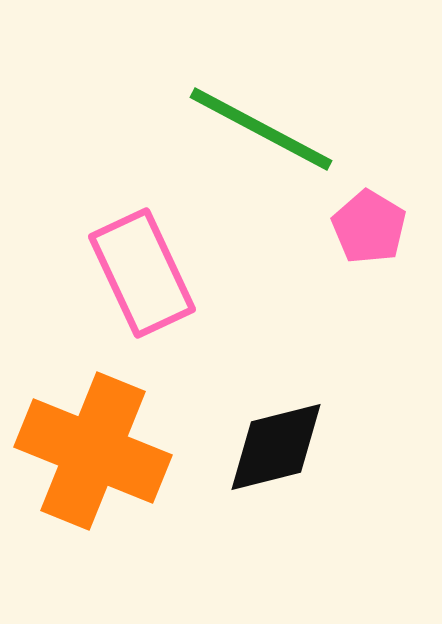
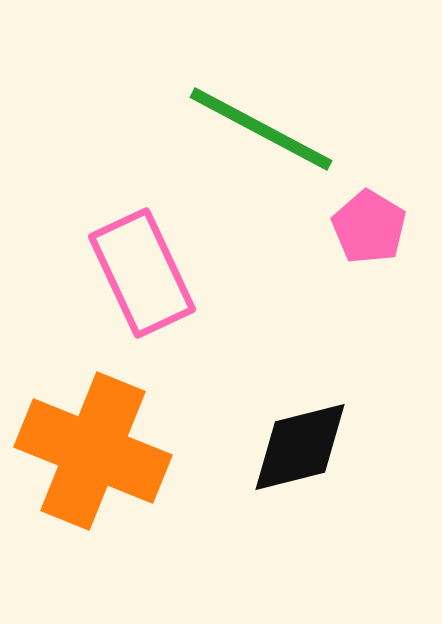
black diamond: moved 24 px right
